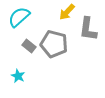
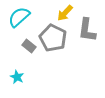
yellow arrow: moved 2 px left, 1 px down
gray L-shape: moved 1 px left, 1 px down
gray pentagon: moved 1 px left, 6 px up; rotated 12 degrees clockwise
cyan star: moved 1 px left, 1 px down
